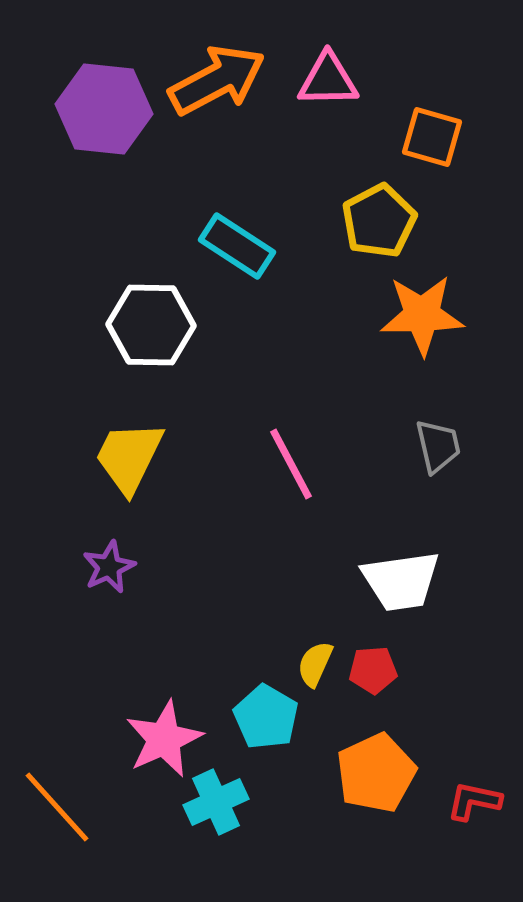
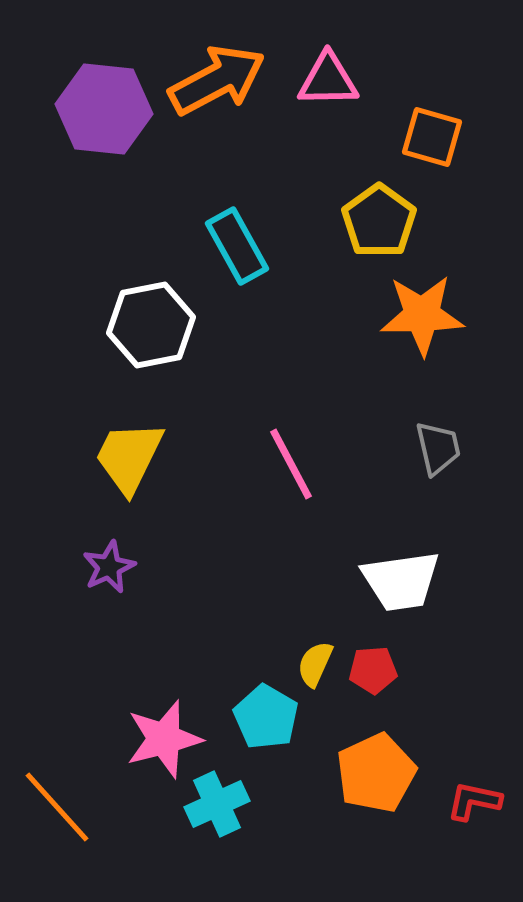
yellow pentagon: rotated 8 degrees counterclockwise
cyan rectangle: rotated 28 degrees clockwise
white hexagon: rotated 12 degrees counterclockwise
gray trapezoid: moved 2 px down
pink star: rotated 10 degrees clockwise
cyan cross: moved 1 px right, 2 px down
